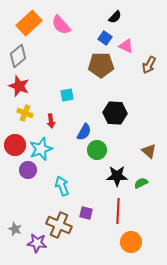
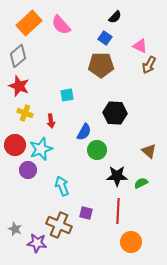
pink triangle: moved 14 px right
